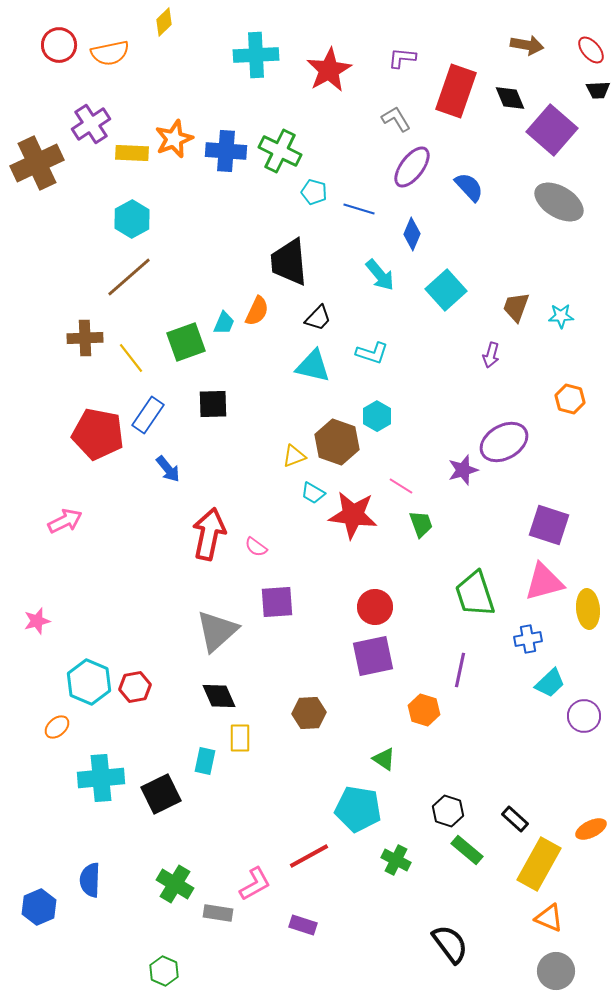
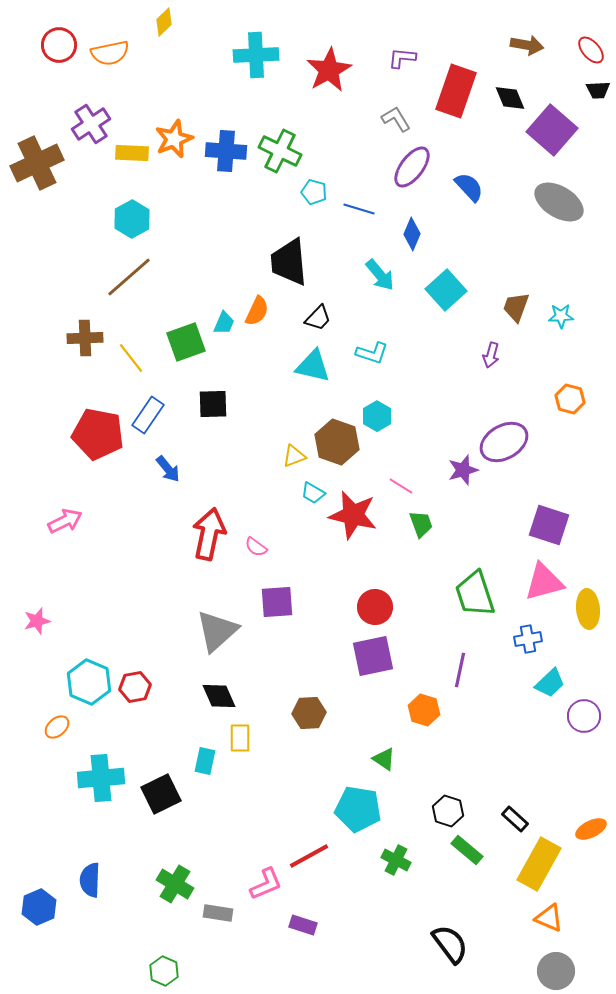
red star at (353, 515): rotated 6 degrees clockwise
pink L-shape at (255, 884): moved 11 px right; rotated 6 degrees clockwise
